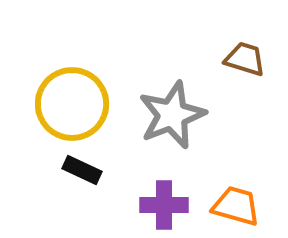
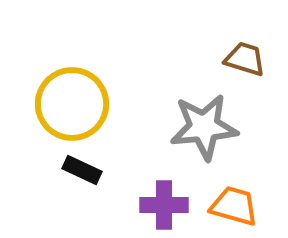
gray star: moved 32 px right, 12 px down; rotated 16 degrees clockwise
orange trapezoid: moved 2 px left
